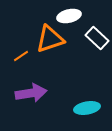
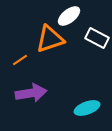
white ellipse: rotated 25 degrees counterclockwise
white rectangle: rotated 15 degrees counterclockwise
orange line: moved 1 px left, 4 px down
cyan ellipse: rotated 10 degrees counterclockwise
